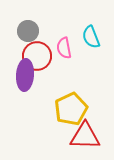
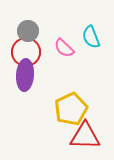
pink semicircle: rotated 35 degrees counterclockwise
red circle: moved 11 px left, 4 px up
